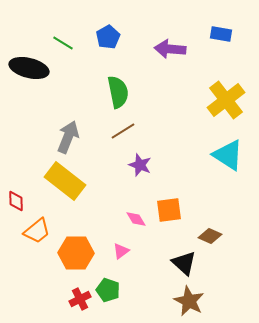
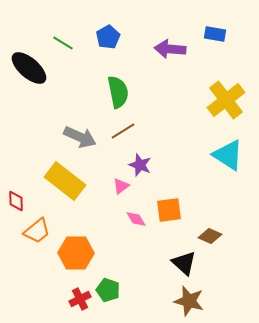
blue rectangle: moved 6 px left
black ellipse: rotated 27 degrees clockwise
gray arrow: moved 12 px right; rotated 92 degrees clockwise
pink triangle: moved 65 px up
brown star: rotated 12 degrees counterclockwise
